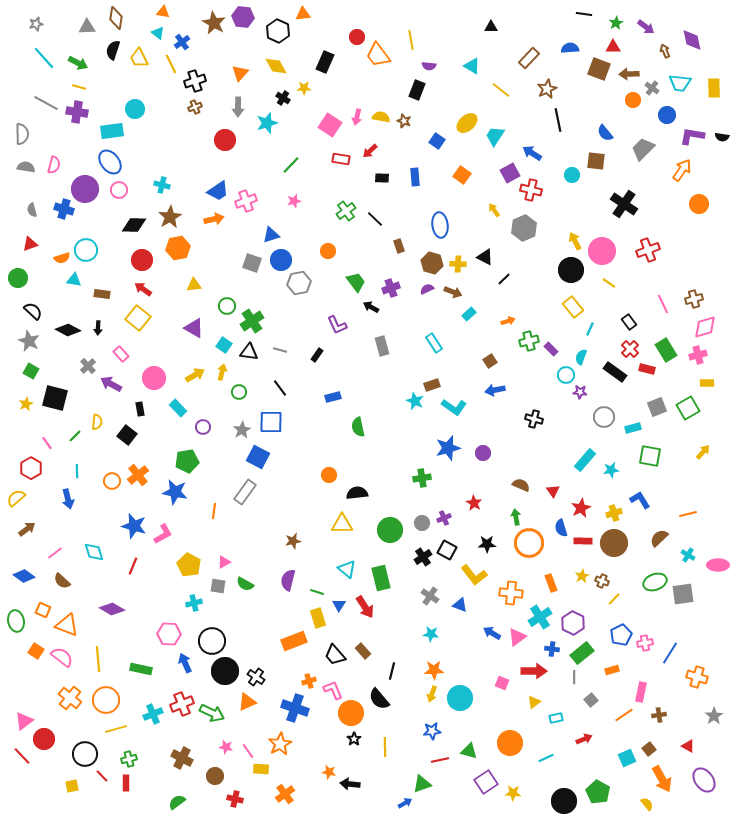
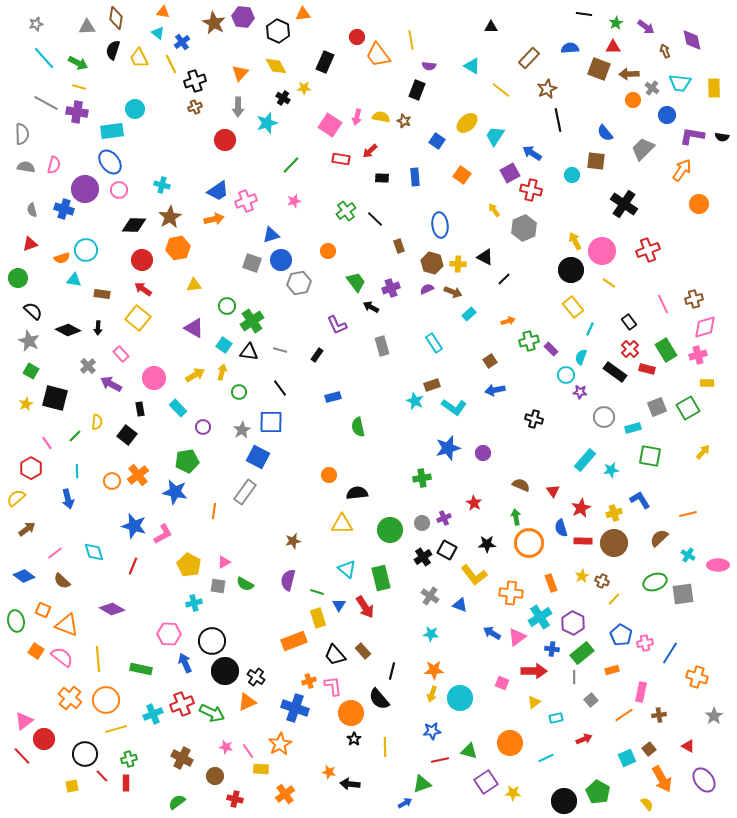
blue pentagon at (621, 635): rotated 15 degrees counterclockwise
pink L-shape at (333, 690): moved 4 px up; rotated 15 degrees clockwise
